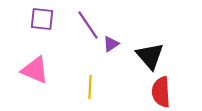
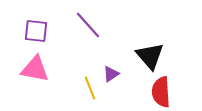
purple square: moved 6 px left, 12 px down
purple line: rotated 8 degrees counterclockwise
purple triangle: moved 30 px down
pink triangle: moved 1 px up; rotated 12 degrees counterclockwise
yellow line: moved 1 px down; rotated 25 degrees counterclockwise
